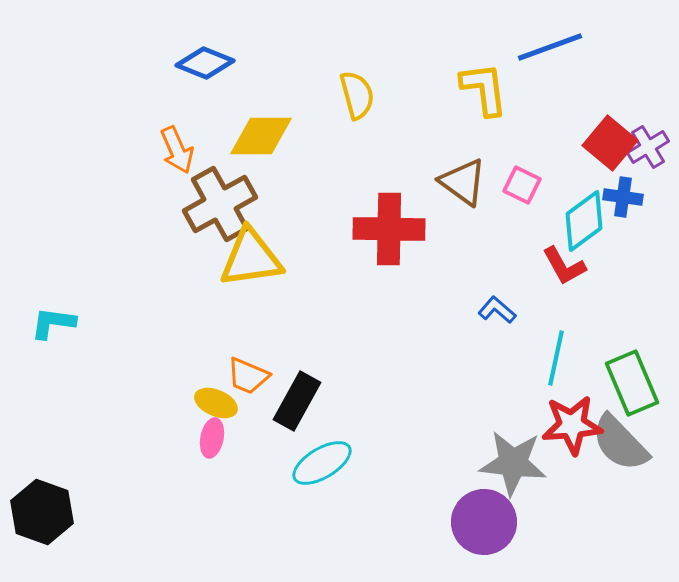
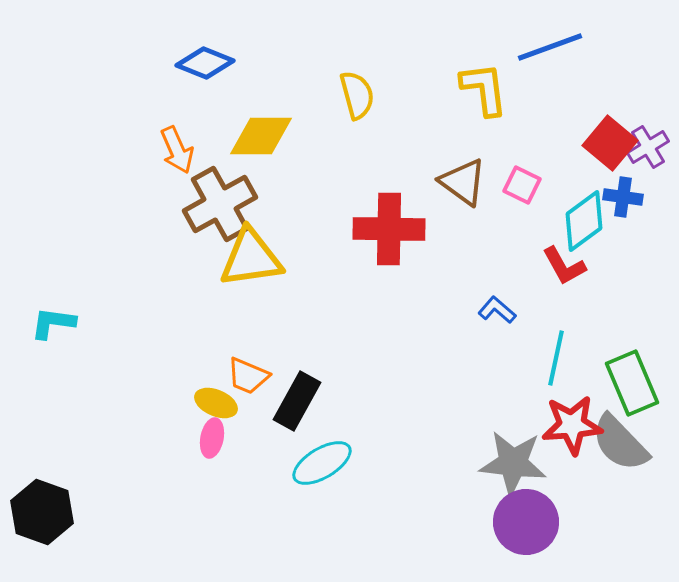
purple circle: moved 42 px right
